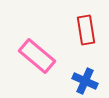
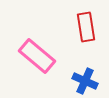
red rectangle: moved 3 px up
